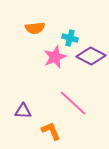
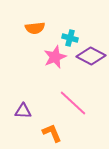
orange L-shape: moved 1 px right, 2 px down
